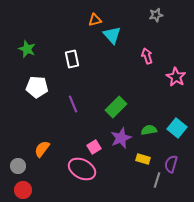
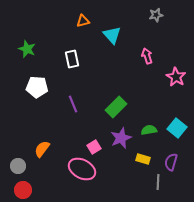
orange triangle: moved 12 px left, 1 px down
purple semicircle: moved 2 px up
gray line: moved 1 px right, 2 px down; rotated 14 degrees counterclockwise
